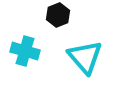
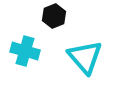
black hexagon: moved 4 px left, 1 px down
